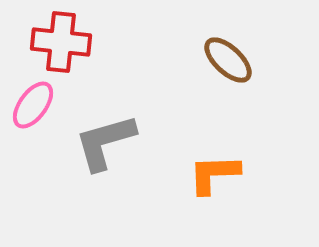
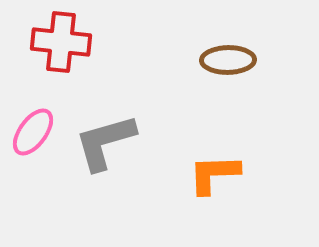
brown ellipse: rotated 44 degrees counterclockwise
pink ellipse: moved 27 px down
